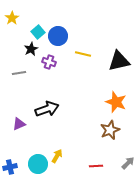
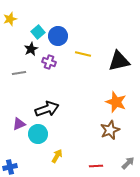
yellow star: moved 2 px left, 1 px down; rotated 16 degrees clockwise
cyan circle: moved 30 px up
